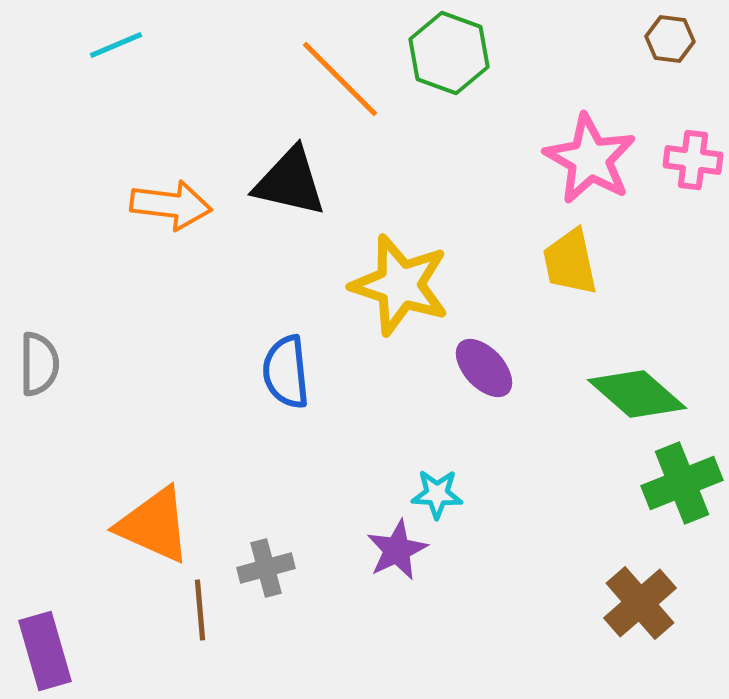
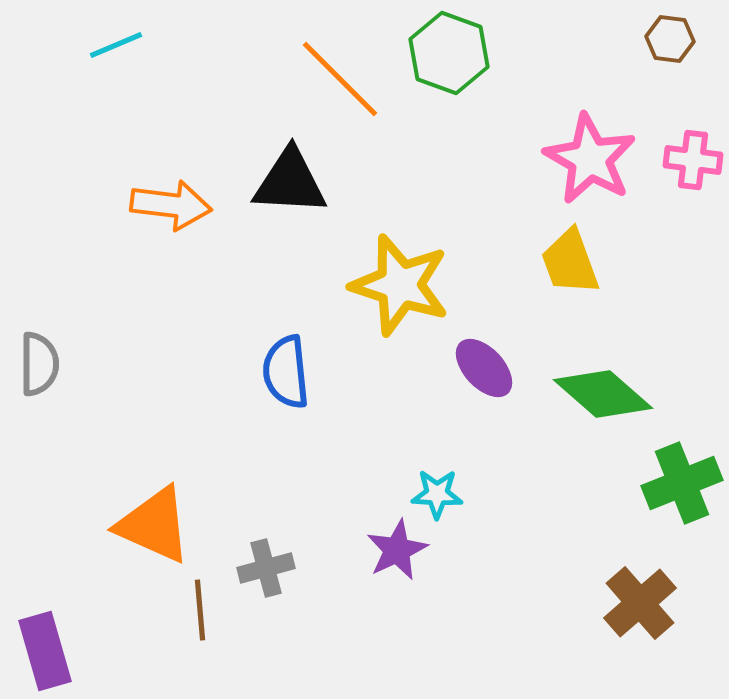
black triangle: rotated 10 degrees counterclockwise
yellow trapezoid: rotated 8 degrees counterclockwise
green diamond: moved 34 px left
